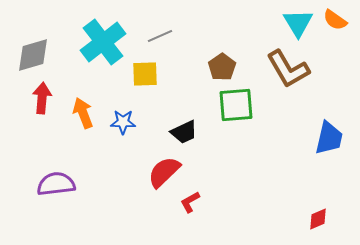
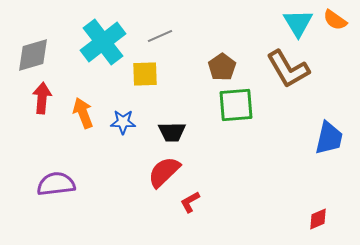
black trapezoid: moved 12 px left; rotated 24 degrees clockwise
